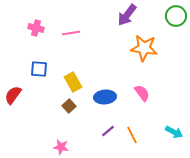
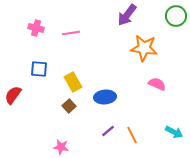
pink semicircle: moved 15 px right, 9 px up; rotated 30 degrees counterclockwise
